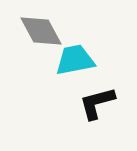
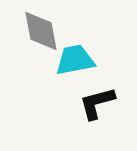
gray diamond: rotated 18 degrees clockwise
